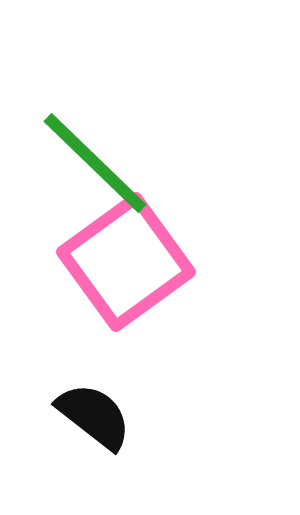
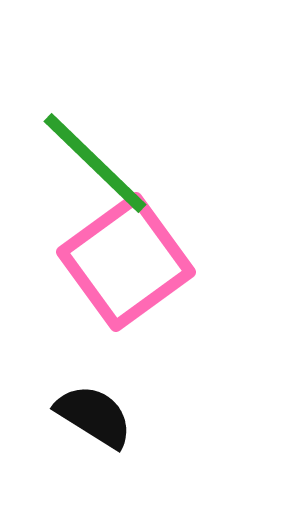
black semicircle: rotated 6 degrees counterclockwise
